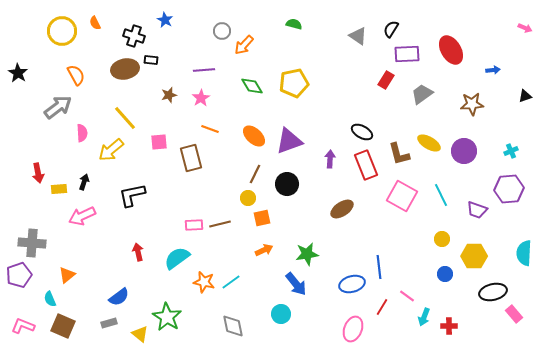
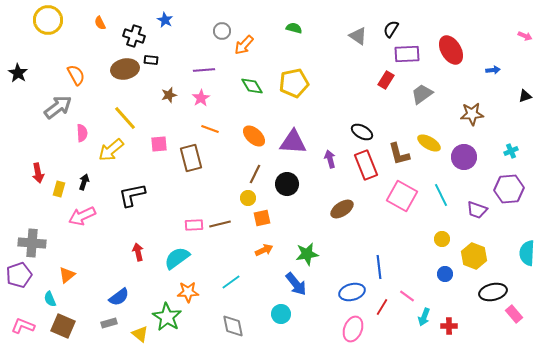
orange semicircle at (95, 23): moved 5 px right
green semicircle at (294, 24): moved 4 px down
pink arrow at (525, 28): moved 8 px down
yellow circle at (62, 31): moved 14 px left, 11 px up
brown star at (472, 104): moved 10 px down
purple triangle at (289, 141): moved 4 px right, 1 px down; rotated 24 degrees clockwise
pink square at (159, 142): moved 2 px down
purple circle at (464, 151): moved 6 px down
purple arrow at (330, 159): rotated 18 degrees counterclockwise
yellow rectangle at (59, 189): rotated 70 degrees counterclockwise
cyan semicircle at (524, 253): moved 3 px right
yellow hexagon at (474, 256): rotated 20 degrees clockwise
orange star at (204, 282): moved 16 px left, 10 px down; rotated 15 degrees counterclockwise
blue ellipse at (352, 284): moved 8 px down
